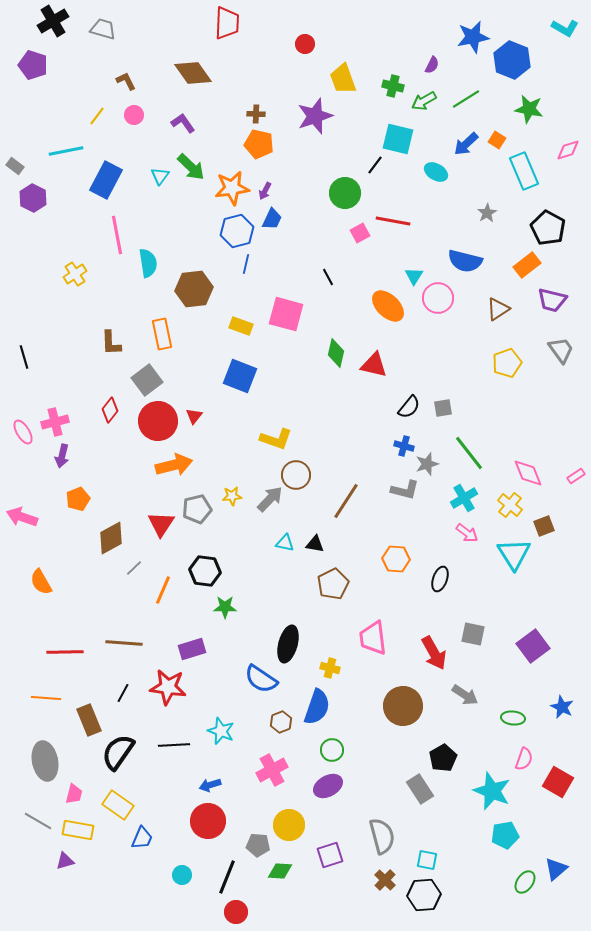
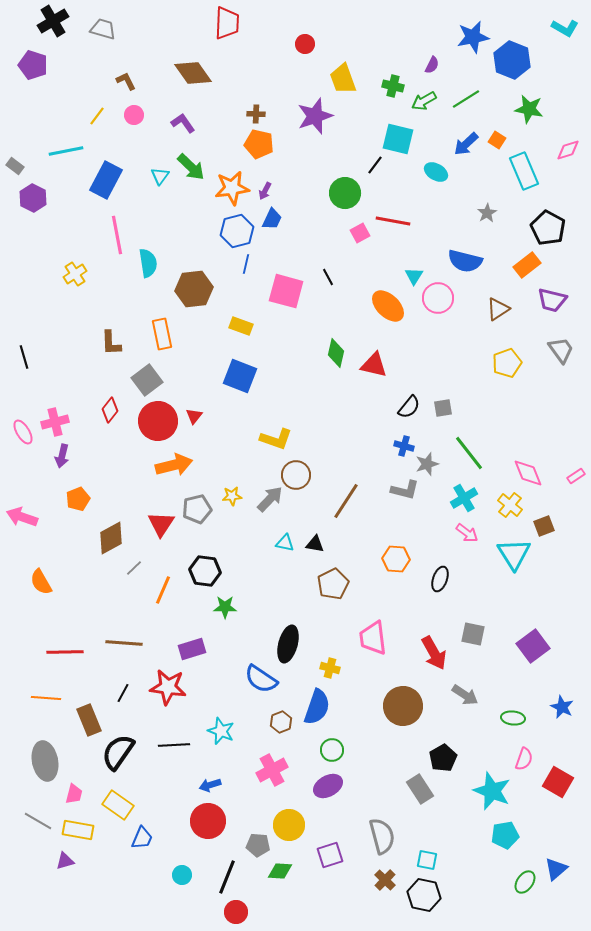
pink square at (286, 314): moved 23 px up
black hexagon at (424, 895): rotated 16 degrees clockwise
